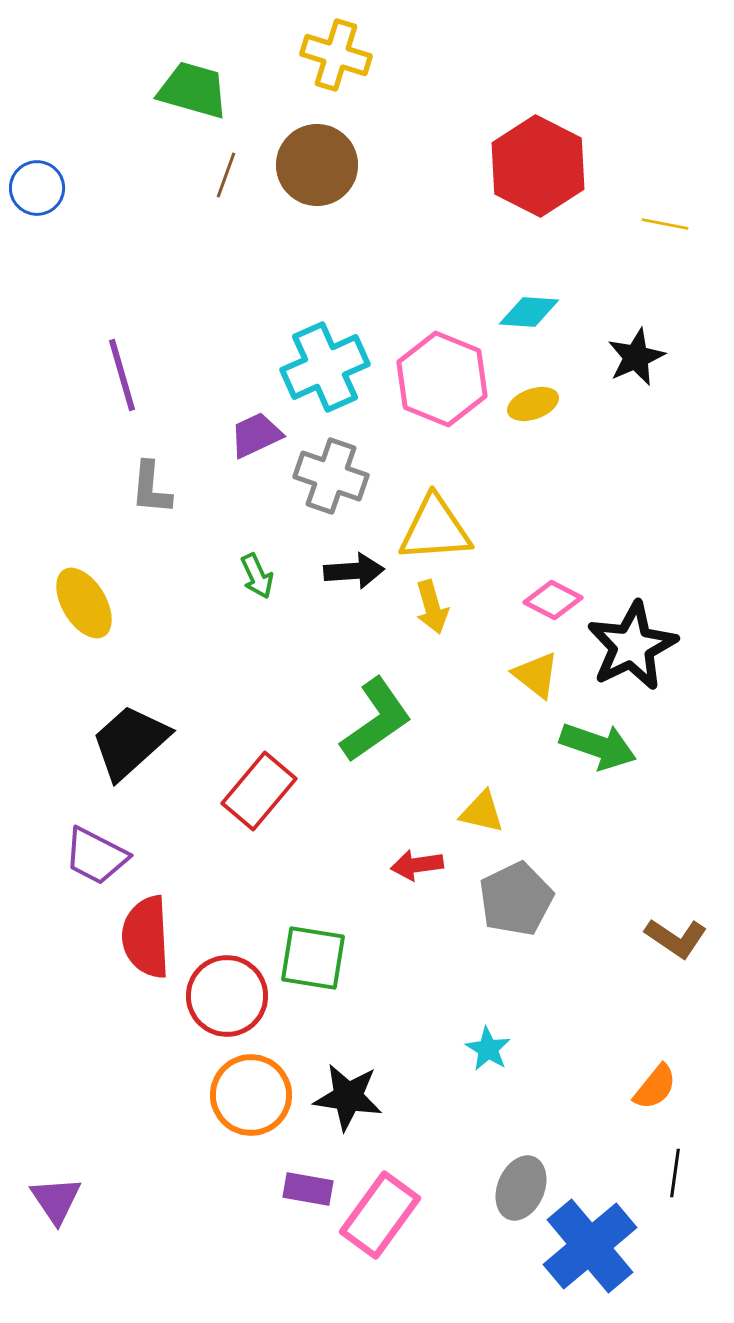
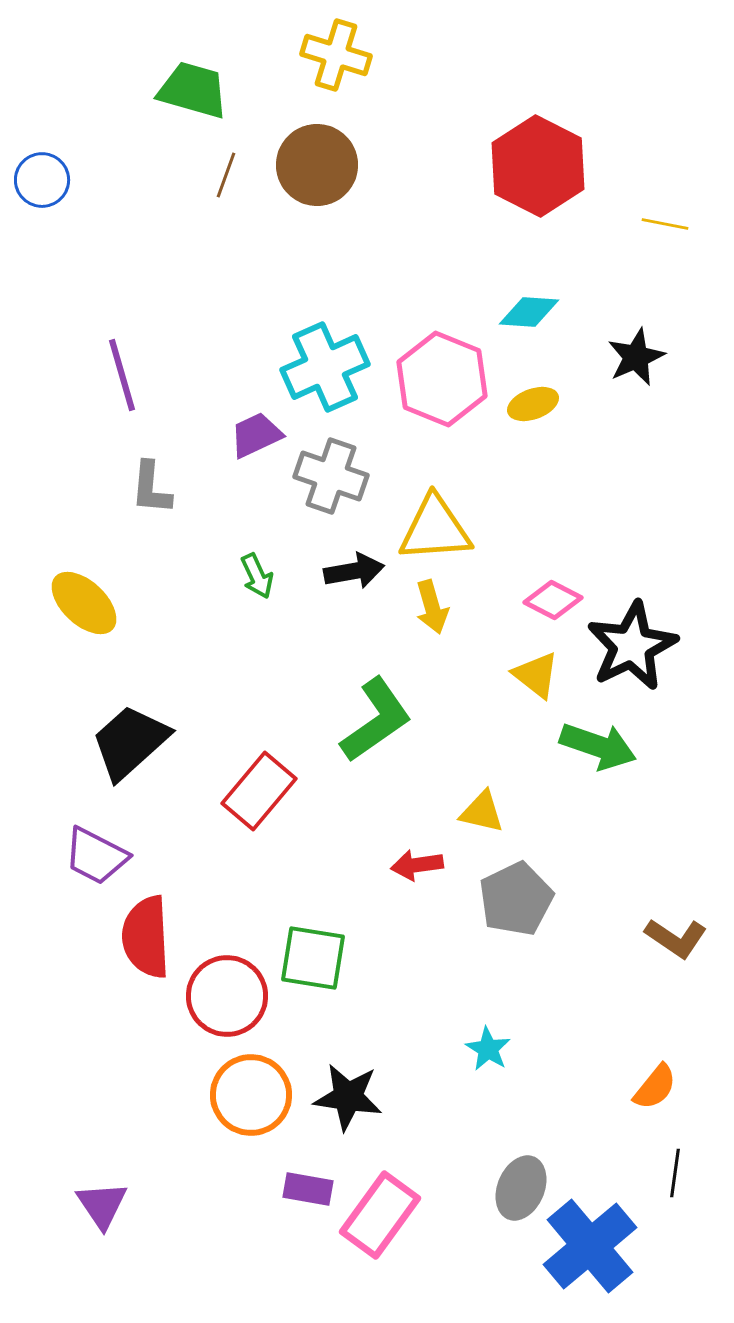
blue circle at (37, 188): moved 5 px right, 8 px up
black arrow at (354, 571): rotated 6 degrees counterclockwise
yellow ellipse at (84, 603): rotated 16 degrees counterclockwise
purple triangle at (56, 1200): moved 46 px right, 5 px down
